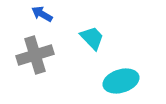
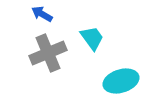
cyan trapezoid: rotated 8 degrees clockwise
gray cross: moved 13 px right, 2 px up; rotated 6 degrees counterclockwise
